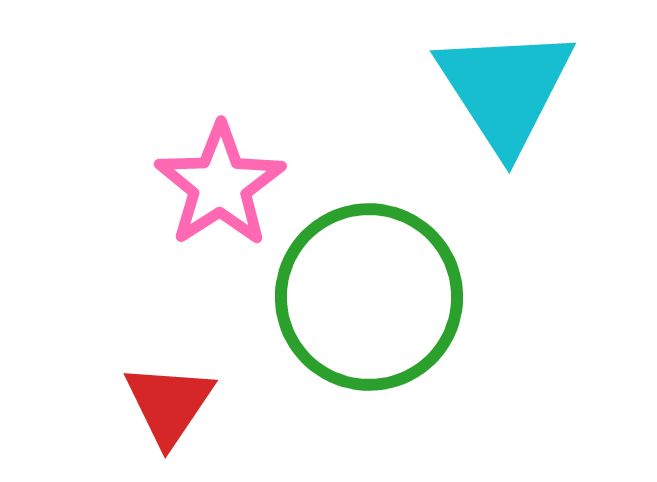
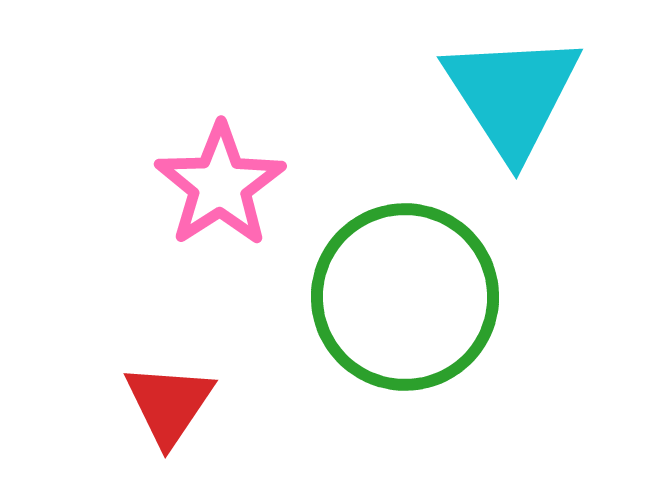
cyan triangle: moved 7 px right, 6 px down
green circle: moved 36 px right
